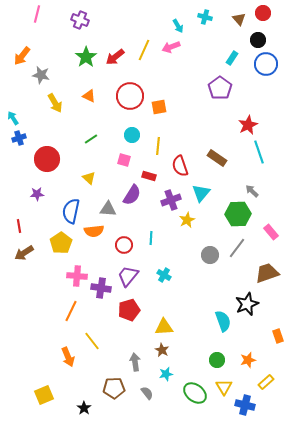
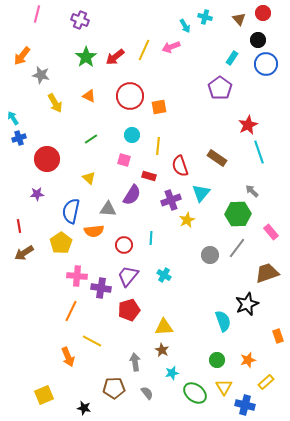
cyan arrow at (178, 26): moved 7 px right
yellow line at (92, 341): rotated 24 degrees counterclockwise
cyan star at (166, 374): moved 6 px right, 1 px up
black star at (84, 408): rotated 24 degrees counterclockwise
